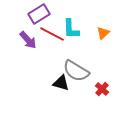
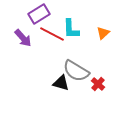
purple arrow: moved 5 px left, 2 px up
red cross: moved 4 px left, 5 px up
